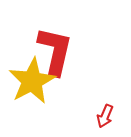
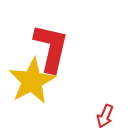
red L-shape: moved 4 px left, 3 px up
